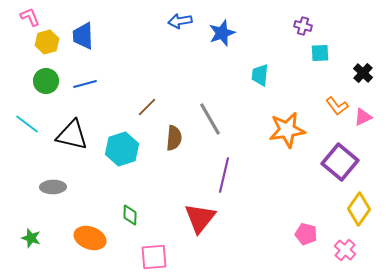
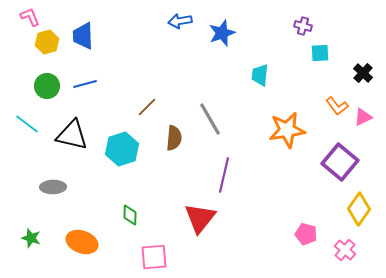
green circle: moved 1 px right, 5 px down
orange ellipse: moved 8 px left, 4 px down
